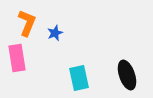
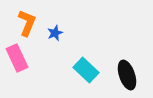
pink rectangle: rotated 16 degrees counterclockwise
cyan rectangle: moved 7 px right, 8 px up; rotated 35 degrees counterclockwise
